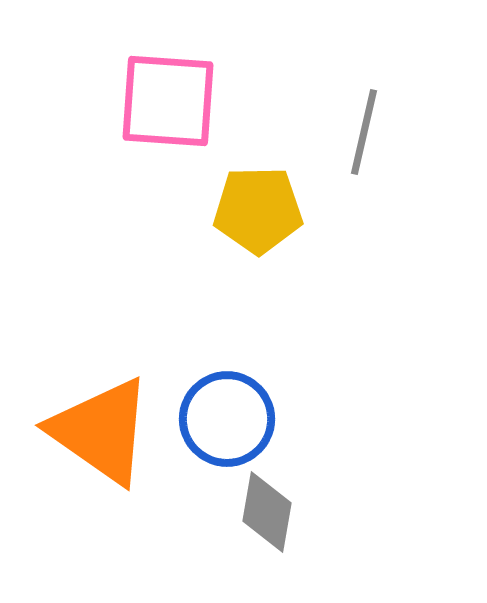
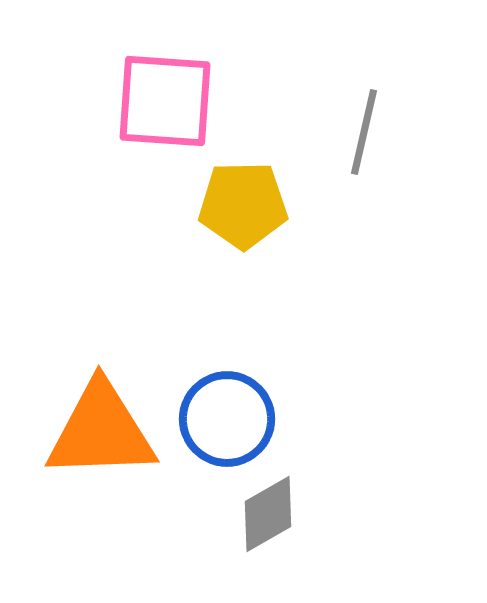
pink square: moved 3 px left
yellow pentagon: moved 15 px left, 5 px up
orange triangle: rotated 37 degrees counterclockwise
gray diamond: moved 1 px right, 2 px down; rotated 50 degrees clockwise
